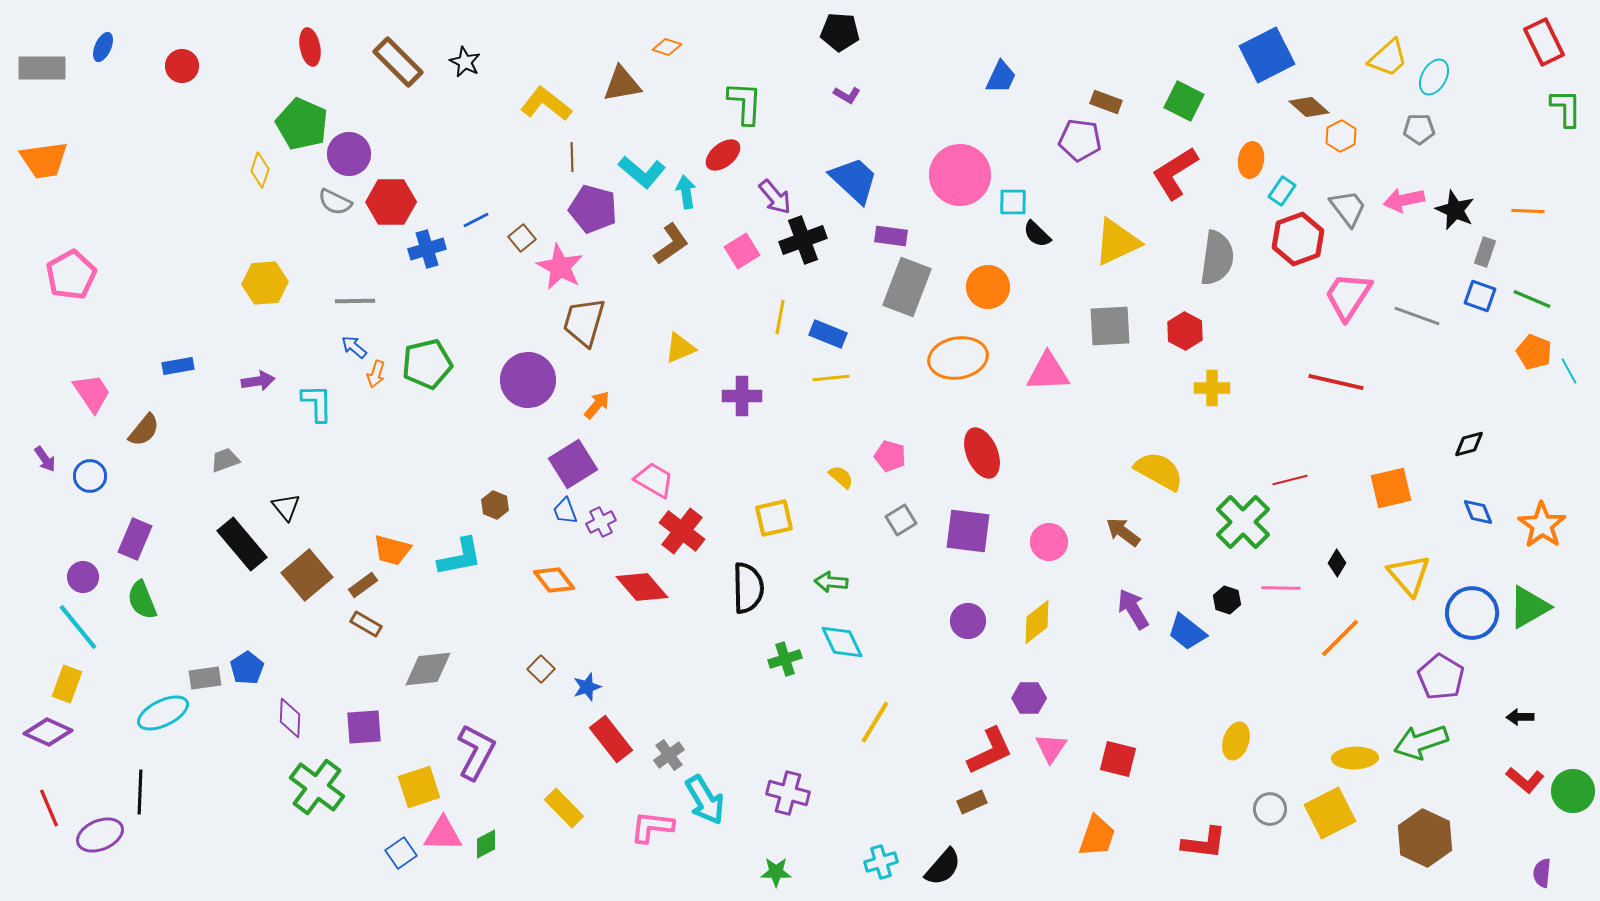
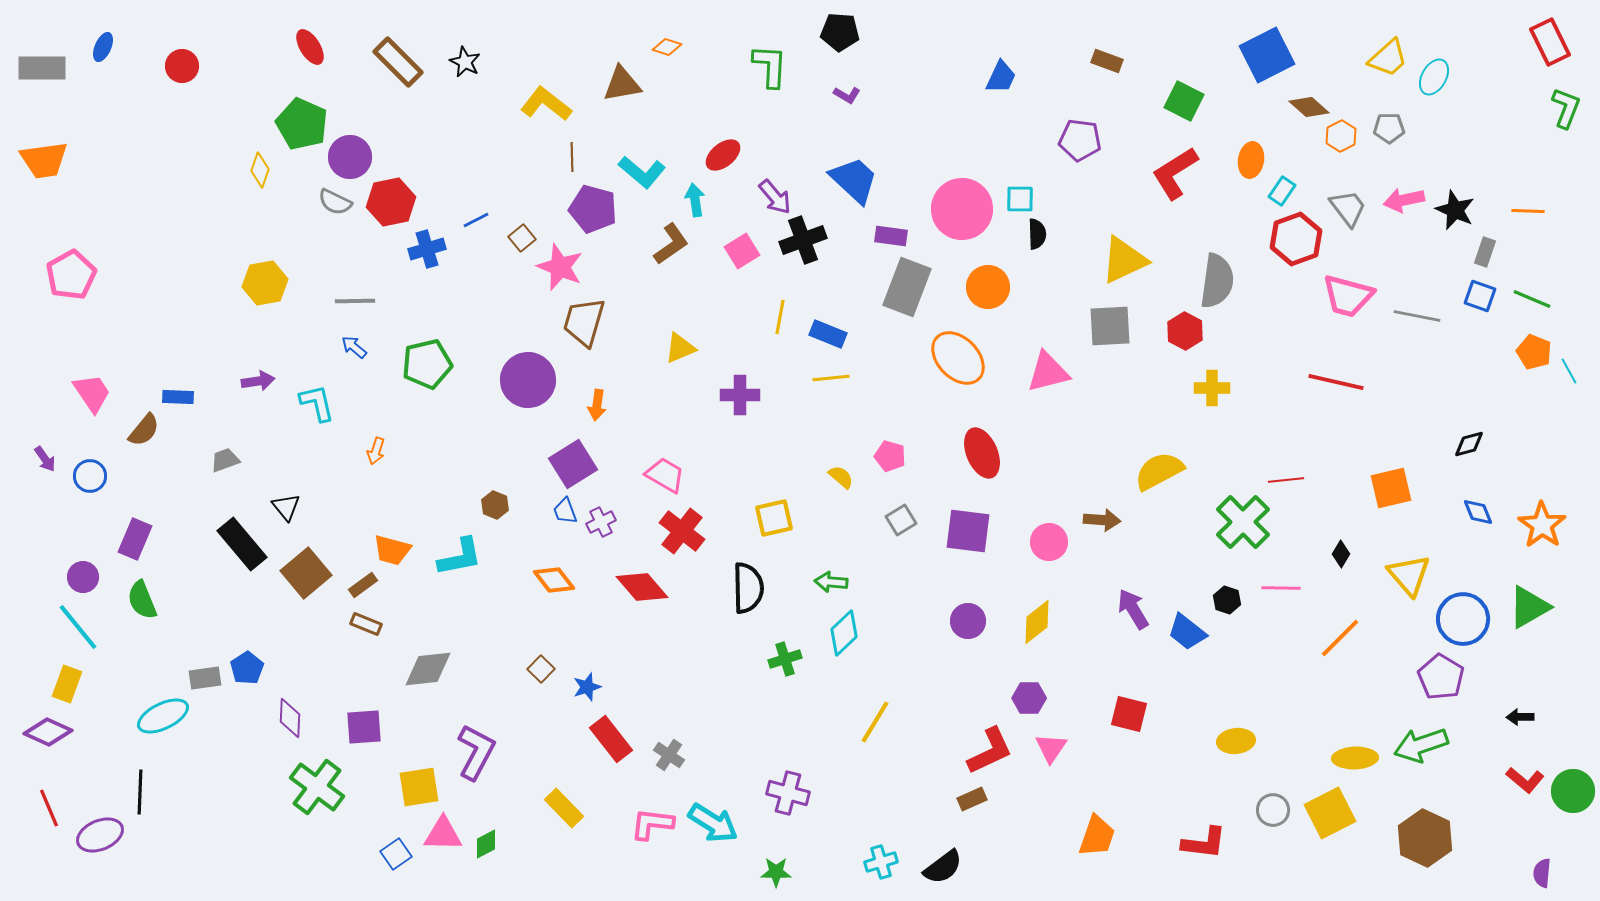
red rectangle at (1544, 42): moved 6 px right
red ellipse at (310, 47): rotated 21 degrees counterclockwise
brown rectangle at (1106, 102): moved 1 px right, 41 px up
green L-shape at (745, 103): moved 25 px right, 37 px up
green L-shape at (1566, 108): rotated 21 degrees clockwise
gray pentagon at (1419, 129): moved 30 px left, 1 px up
purple circle at (349, 154): moved 1 px right, 3 px down
pink circle at (960, 175): moved 2 px right, 34 px down
cyan arrow at (686, 192): moved 9 px right, 8 px down
red hexagon at (391, 202): rotated 12 degrees counterclockwise
cyan square at (1013, 202): moved 7 px right, 3 px up
black semicircle at (1037, 234): rotated 136 degrees counterclockwise
red hexagon at (1298, 239): moved 2 px left
yellow triangle at (1117, 242): moved 7 px right, 18 px down
gray semicircle at (1217, 258): moved 23 px down
pink star at (560, 267): rotated 6 degrees counterclockwise
yellow hexagon at (265, 283): rotated 6 degrees counterclockwise
pink trapezoid at (1348, 296): rotated 108 degrees counterclockwise
gray line at (1417, 316): rotated 9 degrees counterclockwise
orange ellipse at (958, 358): rotated 56 degrees clockwise
blue rectangle at (178, 366): moved 31 px down; rotated 12 degrees clockwise
pink triangle at (1048, 372): rotated 12 degrees counterclockwise
orange arrow at (376, 374): moved 77 px down
purple cross at (742, 396): moved 2 px left, 1 px up
cyan L-shape at (317, 403): rotated 12 degrees counterclockwise
orange arrow at (597, 405): rotated 148 degrees clockwise
yellow semicircle at (1159, 471): rotated 57 degrees counterclockwise
pink trapezoid at (654, 480): moved 11 px right, 5 px up
red line at (1290, 480): moved 4 px left; rotated 8 degrees clockwise
brown arrow at (1123, 532): moved 21 px left, 12 px up; rotated 147 degrees clockwise
black diamond at (1337, 563): moved 4 px right, 9 px up
brown square at (307, 575): moved 1 px left, 2 px up
blue circle at (1472, 613): moved 9 px left, 6 px down
brown rectangle at (366, 624): rotated 8 degrees counterclockwise
cyan diamond at (842, 642): moved 2 px right, 9 px up; rotated 72 degrees clockwise
cyan ellipse at (163, 713): moved 3 px down
yellow ellipse at (1236, 741): rotated 66 degrees clockwise
green arrow at (1421, 742): moved 3 px down
gray cross at (669, 755): rotated 20 degrees counterclockwise
red square at (1118, 759): moved 11 px right, 45 px up
yellow square at (419, 787): rotated 9 degrees clockwise
cyan arrow at (705, 800): moved 8 px right, 23 px down; rotated 27 degrees counterclockwise
brown rectangle at (972, 802): moved 3 px up
gray circle at (1270, 809): moved 3 px right, 1 px down
pink L-shape at (652, 827): moved 3 px up
blue square at (401, 853): moved 5 px left, 1 px down
black semicircle at (943, 867): rotated 12 degrees clockwise
